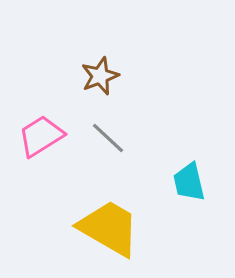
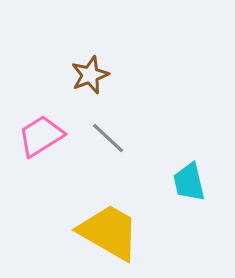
brown star: moved 10 px left, 1 px up
yellow trapezoid: moved 4 px down
